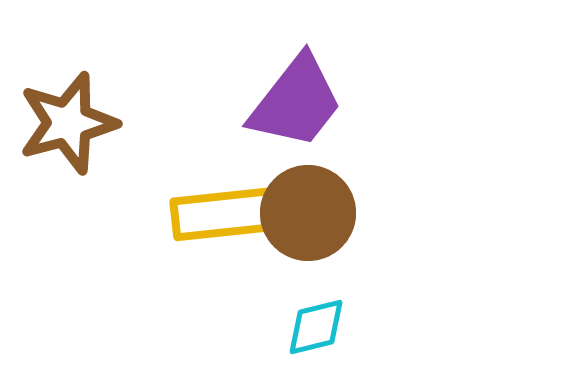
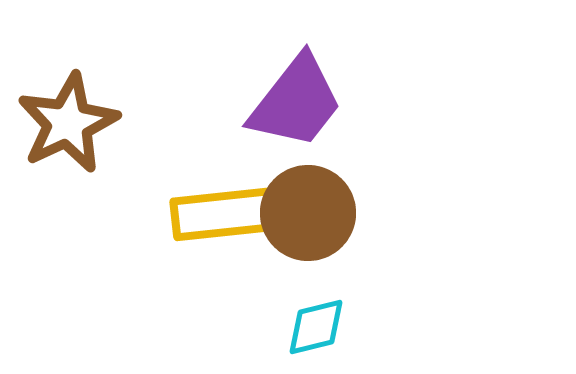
brown star: rotated 10 degrees counterclockwise
